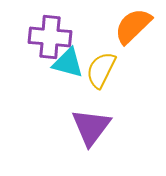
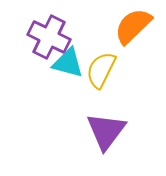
purple cross: moved 1 px left; rotated 21 degrees clockwise
purple triangle: moved 15 px right, 4 px down
